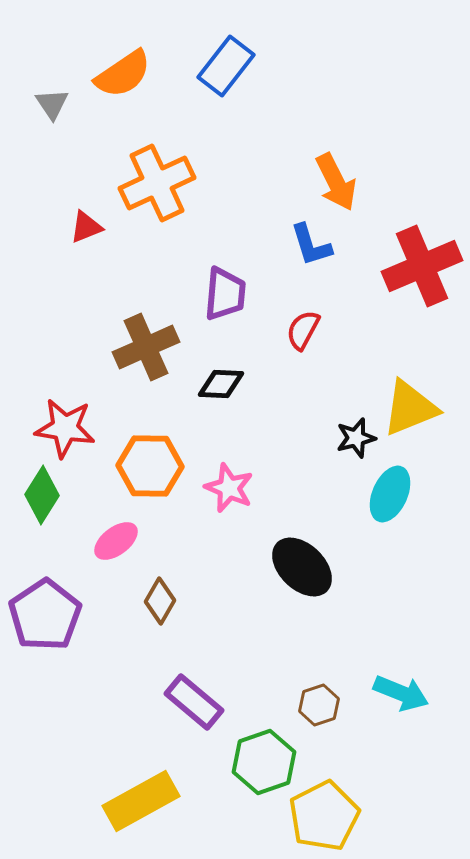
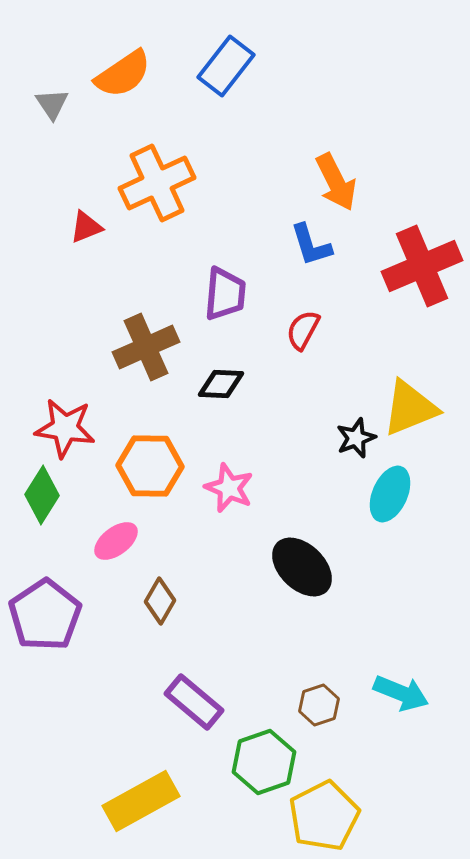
black star: rotated 6 degrees counterclockwise
